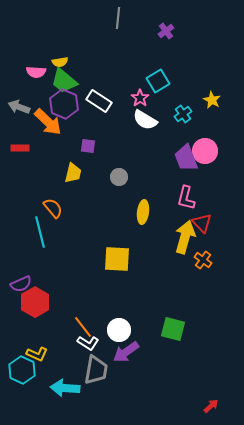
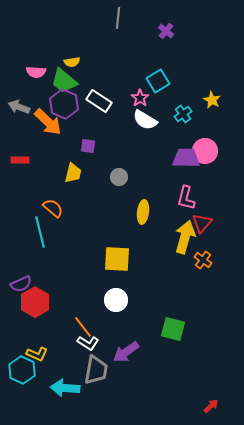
purple cross: rotated 14 degrees counterclockwise
yellow semicircle: moved 12 px right
red rectangle: moved 12 px down
purple trapezoid: rotated 112 degrees clockwise
orange semicircle: rotated 10 degrees counterclockwise
red triangle: rotated 25 degrees clockwise
white circle: moved 3 px left, 30 px up
